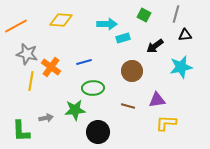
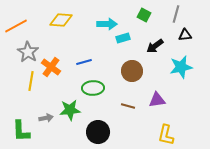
gray star: moved 1 px right, 2 px up; rotated 20 degrees clockwise
green star: moved 5 px left
yellow L-shape: moved 12 px down; rotated 80 degrees counterclockwise
